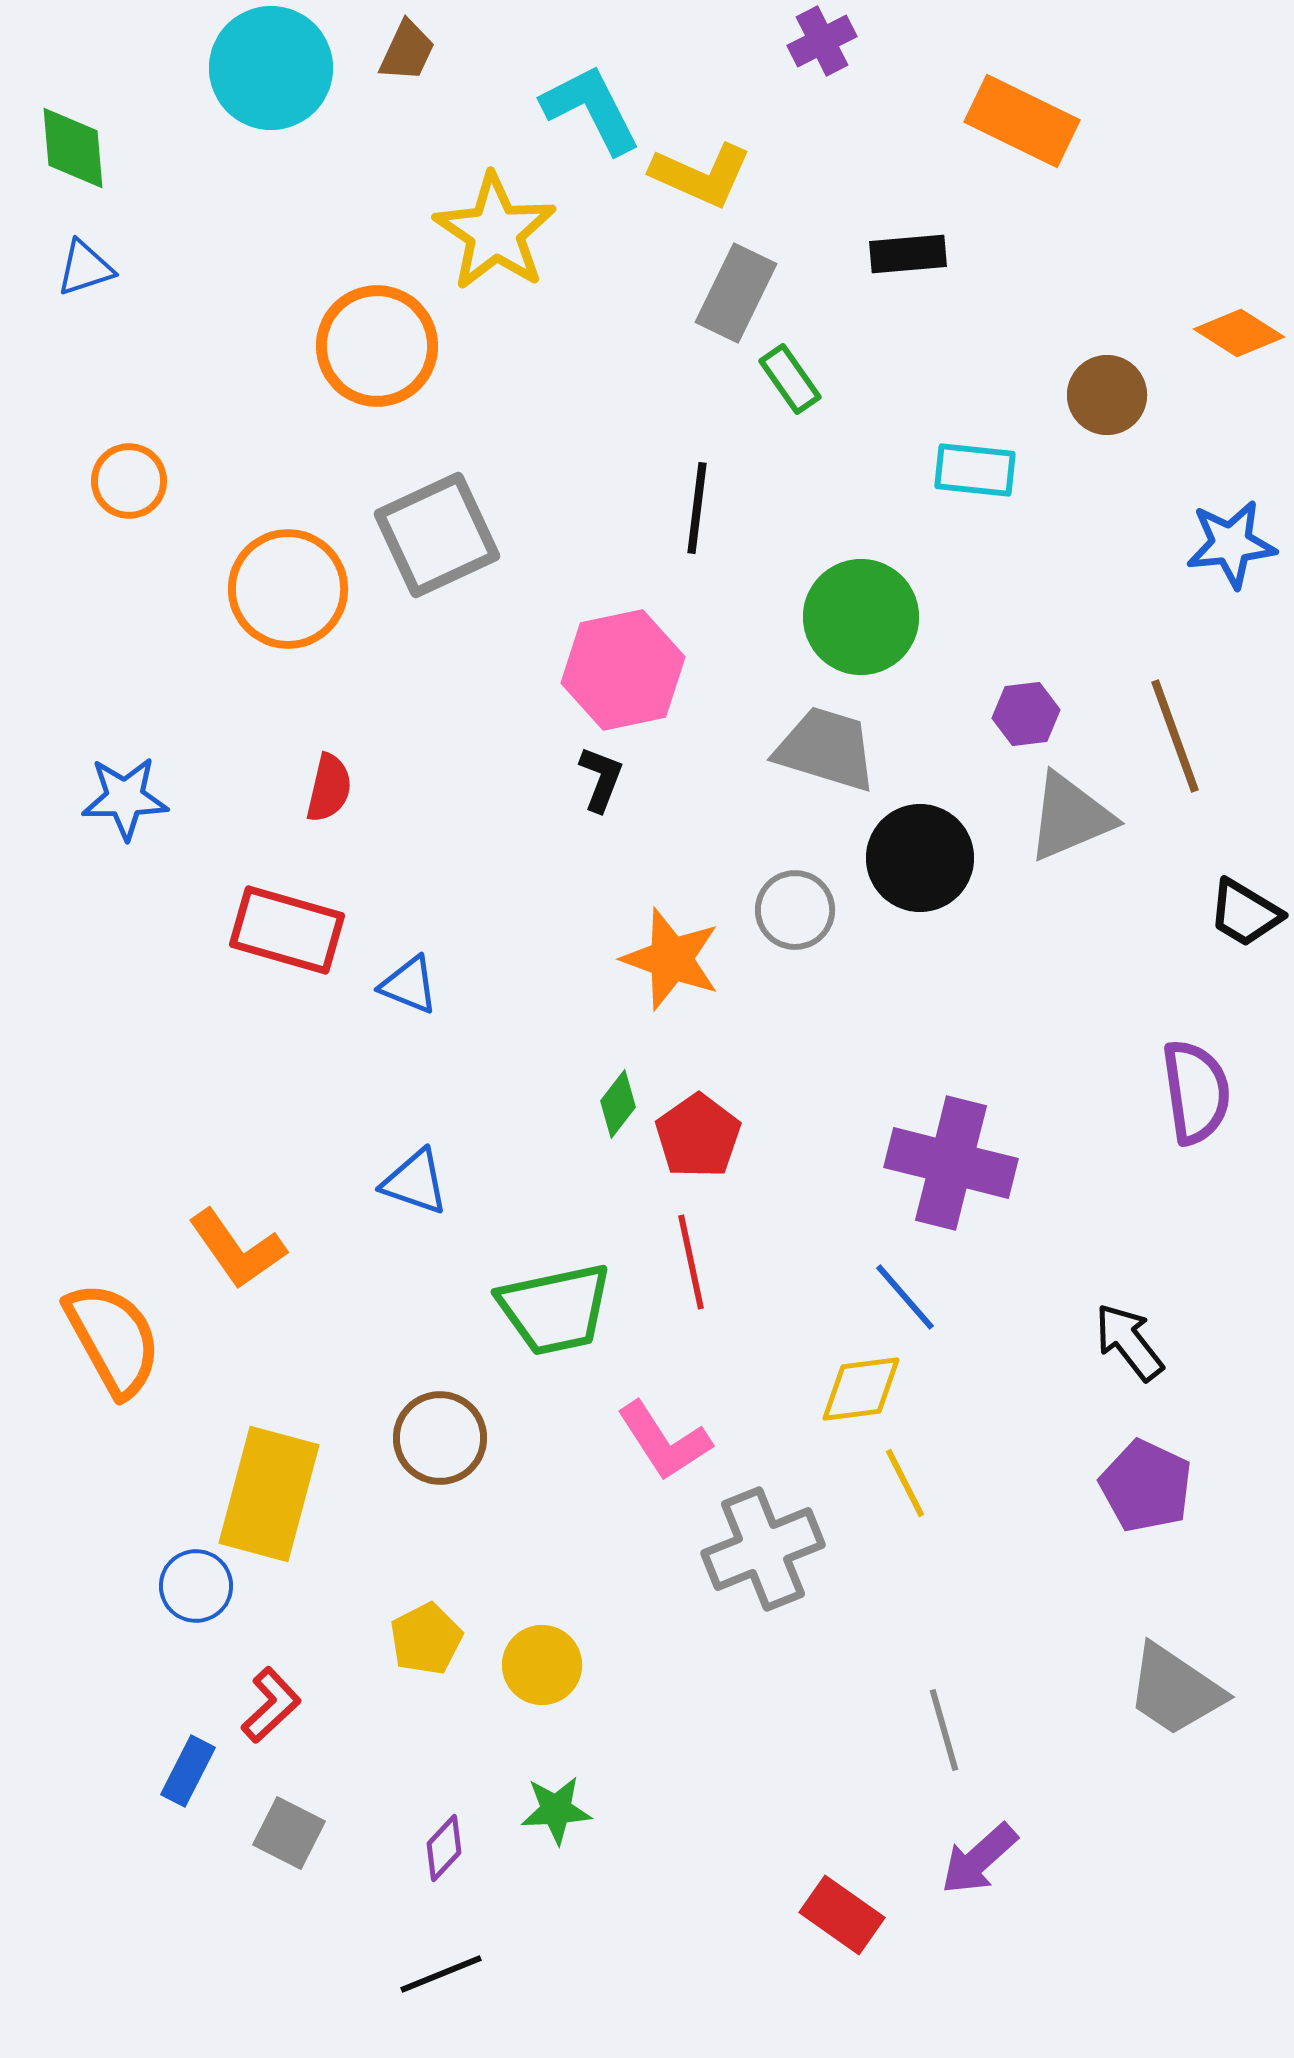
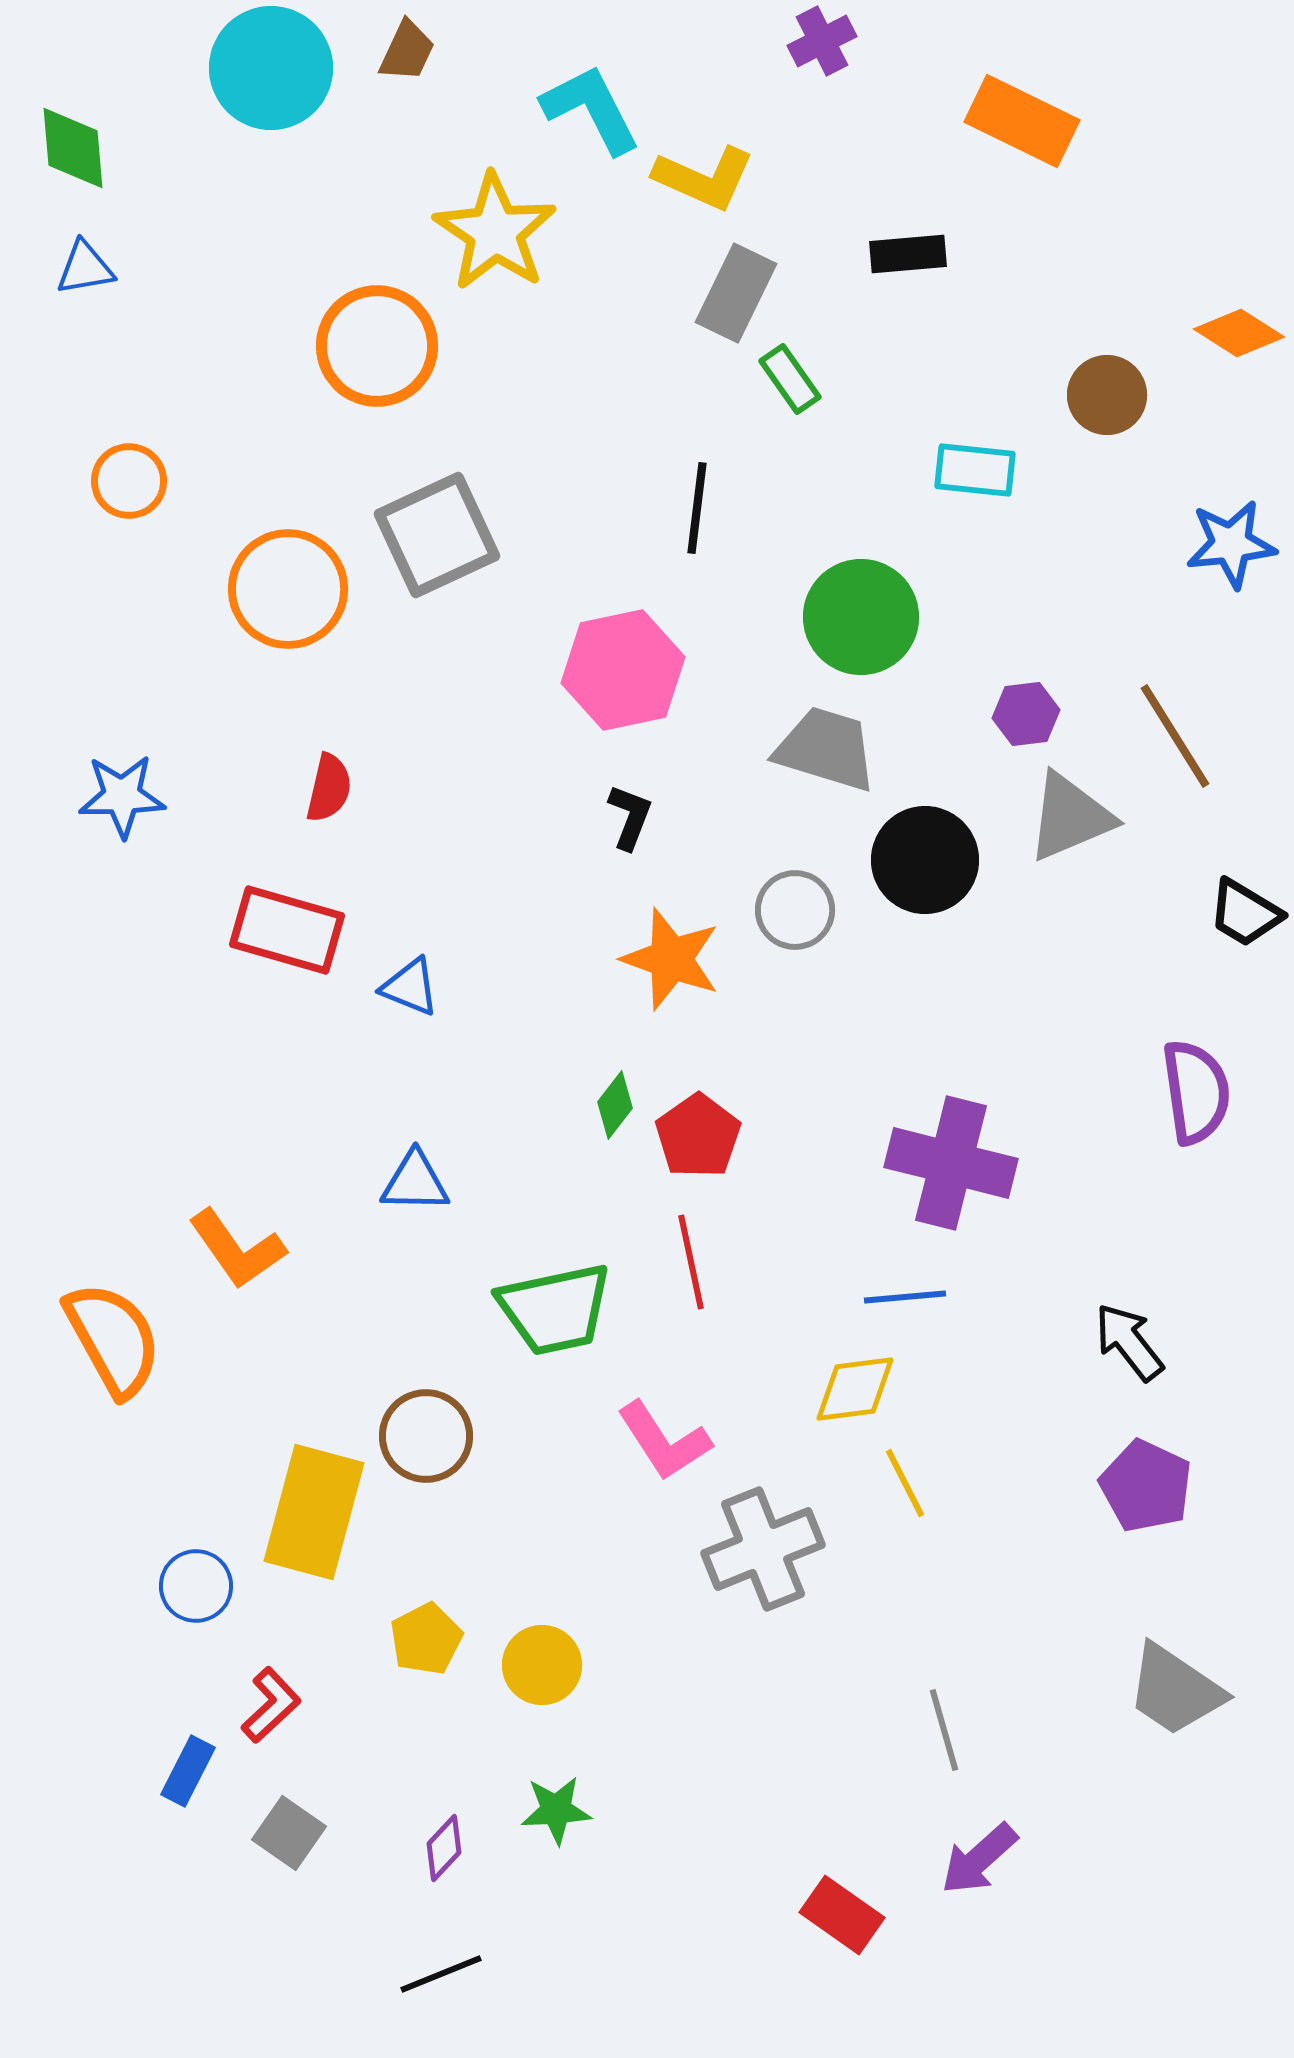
yellow L-shape at (701, 175): moved 3 px right, 3 px down
blue triangle at (85, 268): rotated 8 degrees clockwise
brown line at (1175, 736): rotated 12 degrees counterclockwise
black L-shape at (601, 779): moved 29 px right, 38 px down
blue star at (125, 798): moved 3 px left, 2 px up
black circle at (920, 858): moved 5 px right, 2 px down
blue triangle at (409, 985): moved 1 px right, 2 px down
green diamond at (618, 1104): moved 3 px left, 1 px down
blue triangle at (415, 1182): rotated 18 degrees counterclockwise
blue line at (905, 1297): rotated 54 degrees counterclockwise
yellow diamond at (861, 1389): moved 6 px left
brown circle at (440, 1438): moved 14 px left, 2 px up
yellow rectangle at (269, 1494): moved 45 px right, 18 px down
gray square at (289, 1833): rotated 8 degrees clockwise
